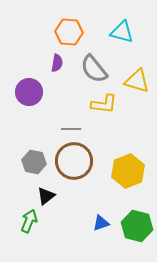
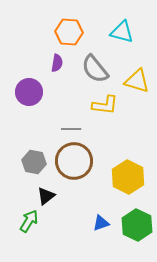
gray semicircle: moved 1 px right
yellow L-shape: moved 1 px right, 1 px down
yellow hexagon: moved 6 px down; rotated 12 degrees counterclockwise
green arrow: rotated 10 degrees clockwise
green hexagon: moved 1 px up; rotated 12 degrees clockwise
